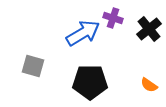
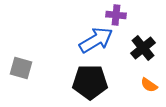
purple cross: moved 3 px right, 3 px up; rotated 12 degrees counterclockwise
black cross: moved 6 px left, 19 px down
blue arrow: moved 13 px right, 7 px down
gray square: moved 12 px left, 2 px down
